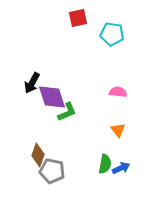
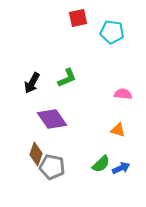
cyan pentagon: moved 2 px up
pink semicircle: moved 5 px right, 2 px down
purple diamond: moved 22 px down; rotated 16 degrees counterclockwise
green L-shape: moved 34 px up
orange triangle: rotated 35 degrees counterclockwise
brown diamond: moved 2 px left, 1 px up
green semicircle: moved 4 px left; rotated 36 degrees clockwise
gray pentagon: moved 4 px up
